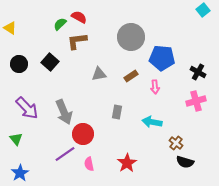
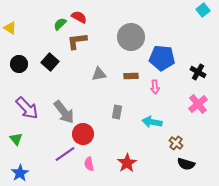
brown rectangle: rotated 32 degrees clockwise
pink cross: moved 2 px right, 3 px down; rotated 24 degrees counterclockwise
gray arrow: rotated 15 degrees counterclockwise
black semicircle: moved 1 px right, 2 px down
